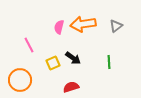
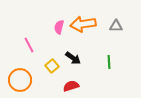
gray triangle: rotated 40 degrees clockwise
yellow square: moved 1 px left, 3 px down; rotated 16 degrees counterclockwise
red semicircle: moved 1 px up
